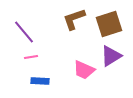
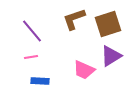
brown square: moved 1 px left
purple line: moved 8 px right, 1 px up
